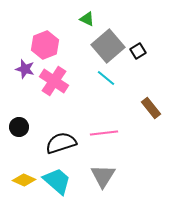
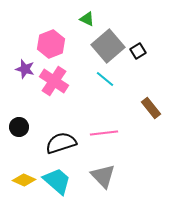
pink hexagon: moved 6 px right, 1 px up
cyan line: moved 1 px left, 1 px down
gray triangle: rotated 16 degrees counterclockwise
